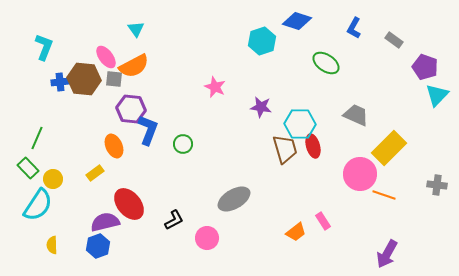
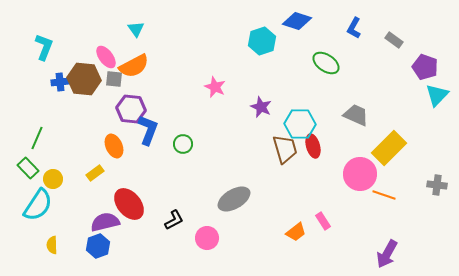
purple star at (261, 107): rotated 15 degrees clockwise
